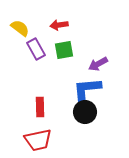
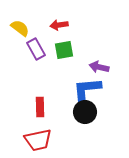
purple arrow: moved 1 px right, 3 px down; rotated 42 degrees clockwise
